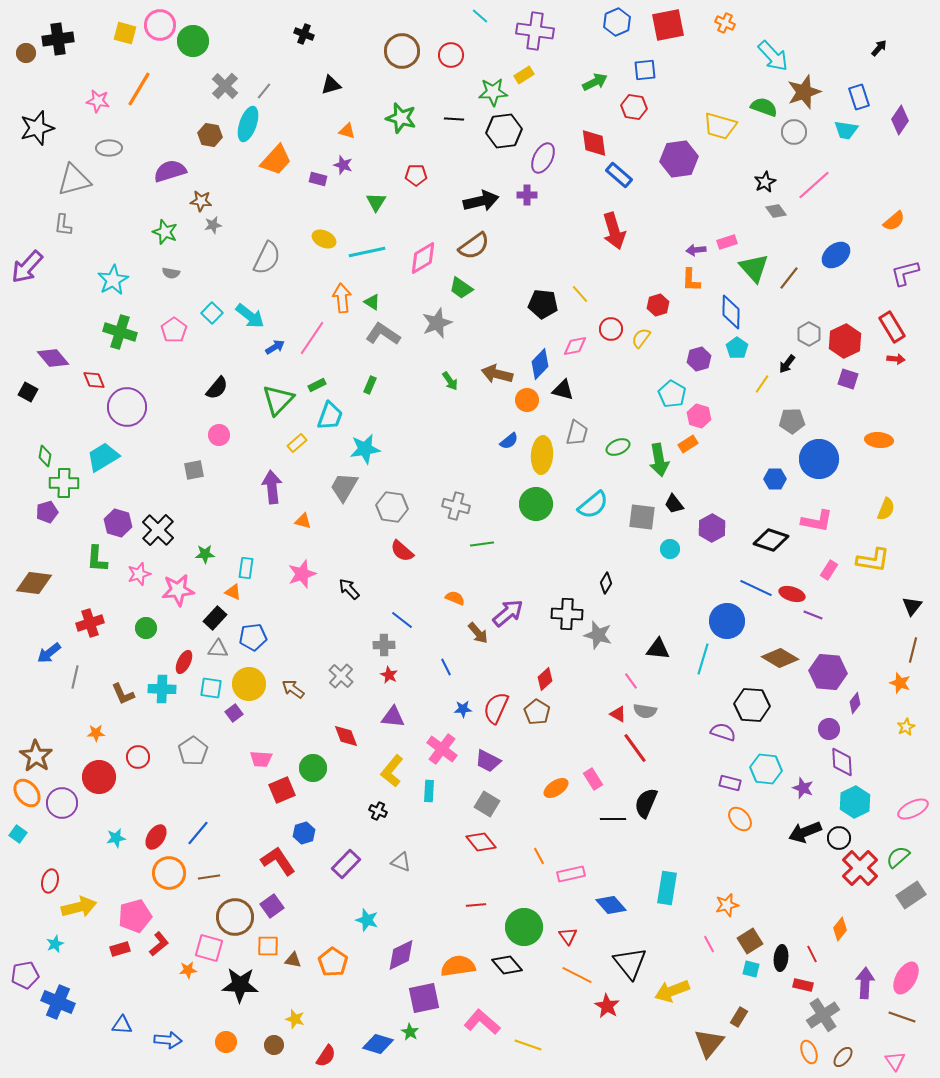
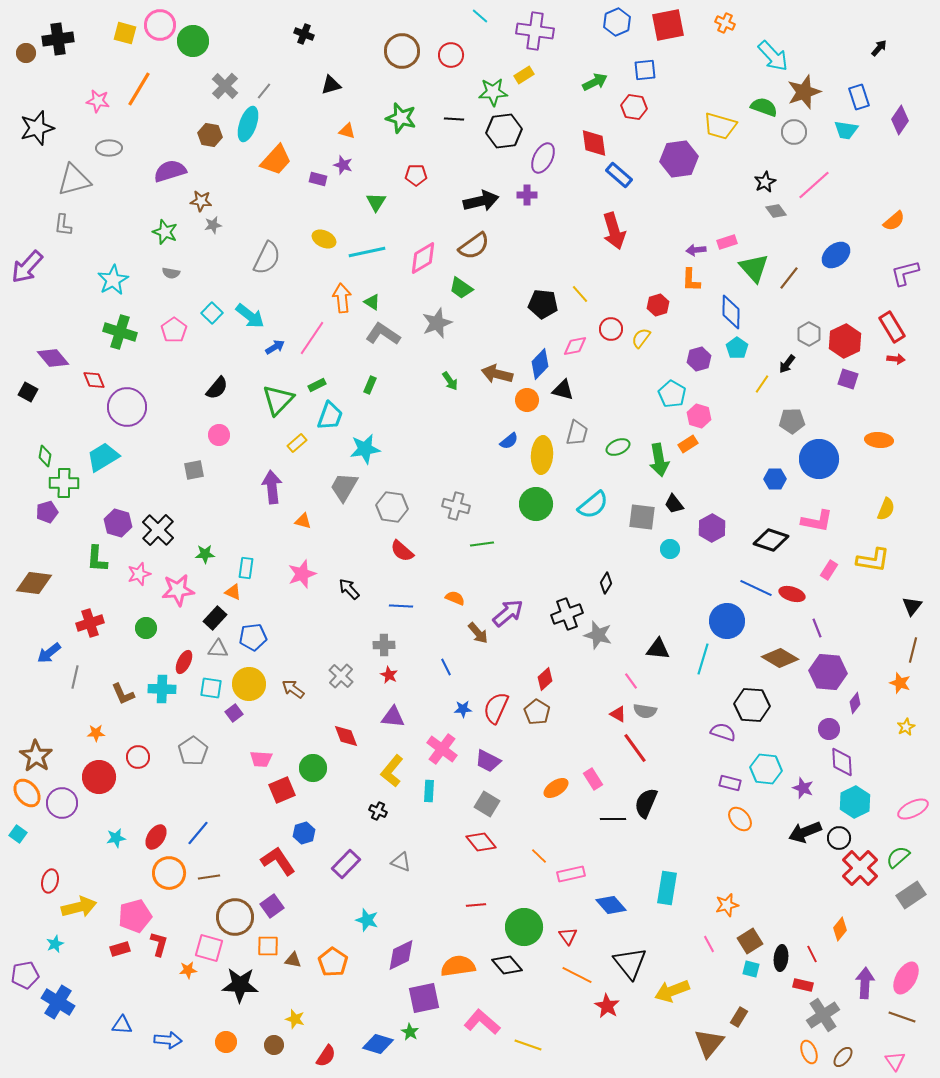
black cross at (567, 614): rotated 24 degrees counterclockwise
purple line at (813, 615): moved 4 px right, 13 px down; rotated 48 degrees clockwise
blue line at (402, 620): moved 1 px left, 14 px up; rotated 35 degrees counterclockwise
orange line at (539, 856): rotated 18 degrees counterclockwise
red L-shape at (159, 944): rotated 35 degrees counterclockwise
blue cross at (58, 1002): rotated 8 degrees clockwise
